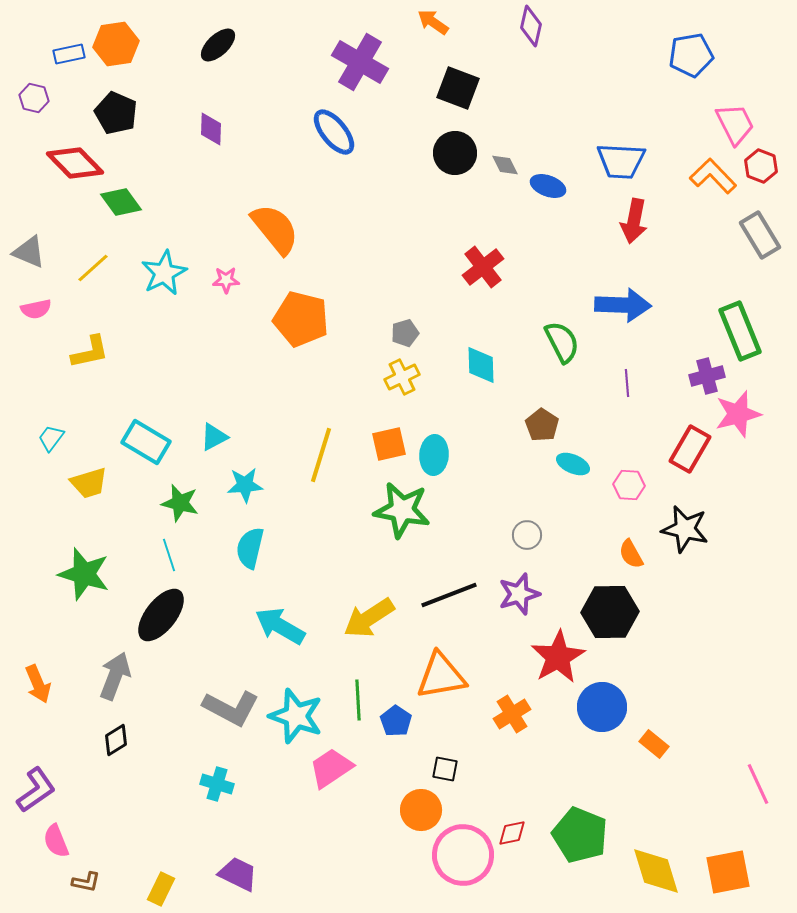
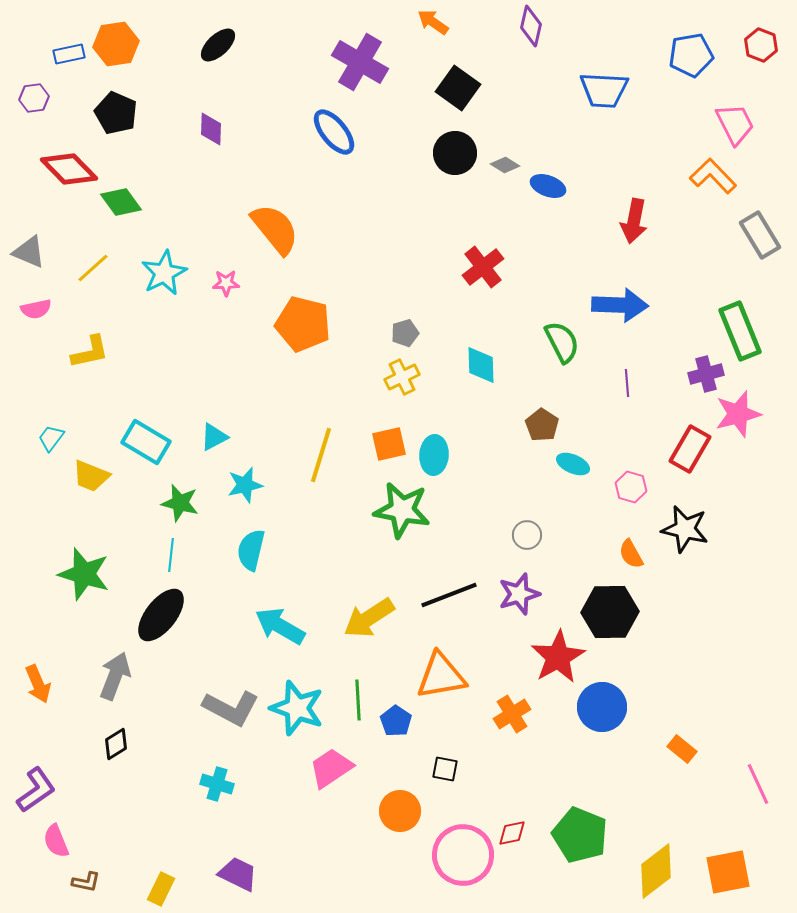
black square at (458, 88): rotated 15 degrees clockwise
purple hexagon at (34, 98): rotated 20 degrees counterclockwise
blue trapezoid at (621, 161): moved 17 px left, 71 px up
red diamond at (75, 163): moved 6 px left, 6 px down
gray diamond at (505, 165): rotated 32 degrees counterclockwise
red hexagon at (761, 166): moved 121 px up
pink star at (226, 280): moved 3 px down
blue arrow at (623, 305): moved 3 px left
orange pentagon at (301, 319): moved 2 px right, 5 px down
purple cross at (707, 376): moved 1 px left, 2 px up
yellow trapezoid at (89, 483): moved 2 px right, 7 px up; rotated 39 degrees clockwise
cyan star at (245, 485): rotated 9 degrees counterclockwise
pink hexagon at (629, 485): moved 2 px right, 2 px down; rotated 12 degrees clockwise
cyan semicircle at (250, 548): moved 1 px right, 2 px down
cyan line at (169, 555): moved 2 px right; rotated 24 degrees clockwise
cyan star at (296, 716): moved 1 px right, 8 px up
black diamond at (116, 740): moved 4 px down
orange rectangle at (654, 744): moved 28 px right, 5 px down
orange circle at (421, 810): moved 21 px left, 1 px down
yellow diamond at (656, 871): rotated 70 degrees clockwise
